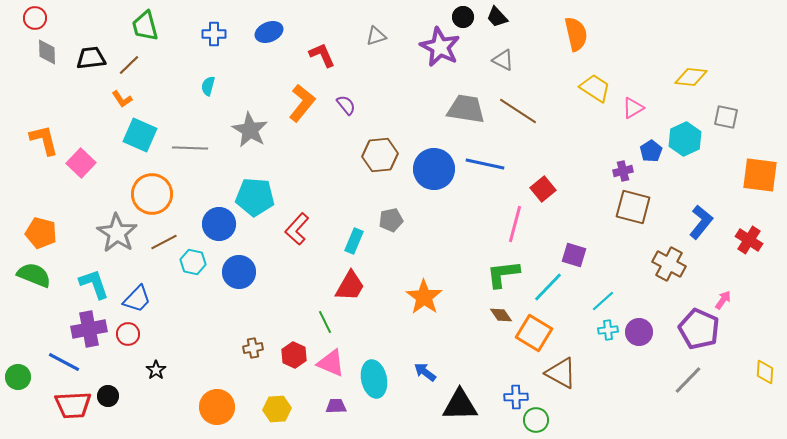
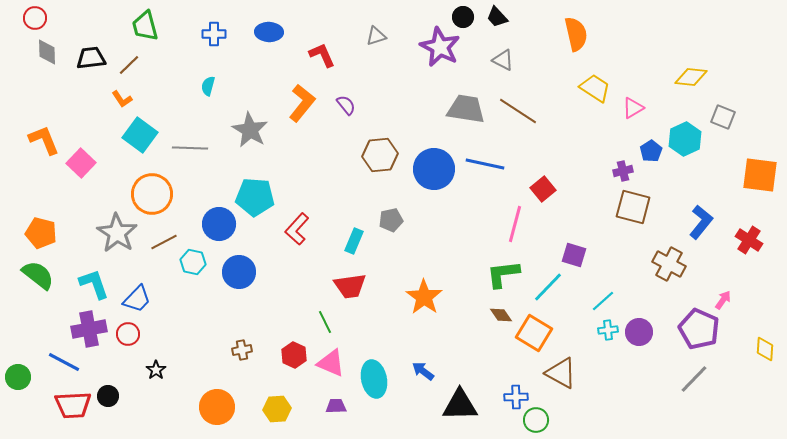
blue ellipse at (269, 32): rotated 24 degrees clockwise
gray square at (726, 117): moved 3 px left; rotated 10 degrees clockwise
cyan square at (140, 135): rotated 12 degrees clockwise
orange L-shape at (44, 140): rotated 8 degrees counterclockwise
green semicircle at (34, 275): moved 4 px right; rotated 16 degrees clockwise
red trapezoid at (350, 286): rotated 52 degrees clockwise
brown cross at (253, 348): moved 11 px left, 2 px down
blue arrow at (425, 372): moved 2 px left, 1 px up
yellow diamond at (765, 372): moved 23 px up
gray line at (688, 380): moved 6 px right, 1 px up
